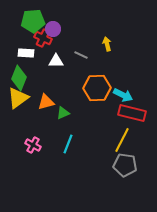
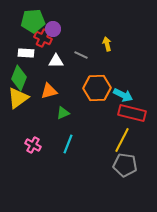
orange triangle: moved 3 px right, 11 px up
